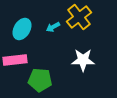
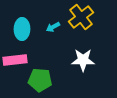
yellow cross: moved 2 px right
cyan ellipse: rotated 30 degrees counterclockwise
